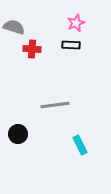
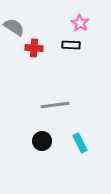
pink star: moved 4 px right; rotated 18 degrees counterclockwise
gray semicircle: rotated 15 degrees clockwise
red cross: moved 2 px right, 1 px up
black circle: moved 24 px right, 7 px down
cyan rectangle: moved 2 px up
